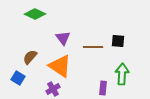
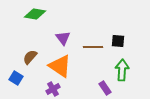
green diamond: rotated 15 degrees counterclockwise
green arrow: moved 4 px up
blue square: moved 2 px left
purple rectangle: moved 2 px right; rotated 40 degrees counterclockwise
